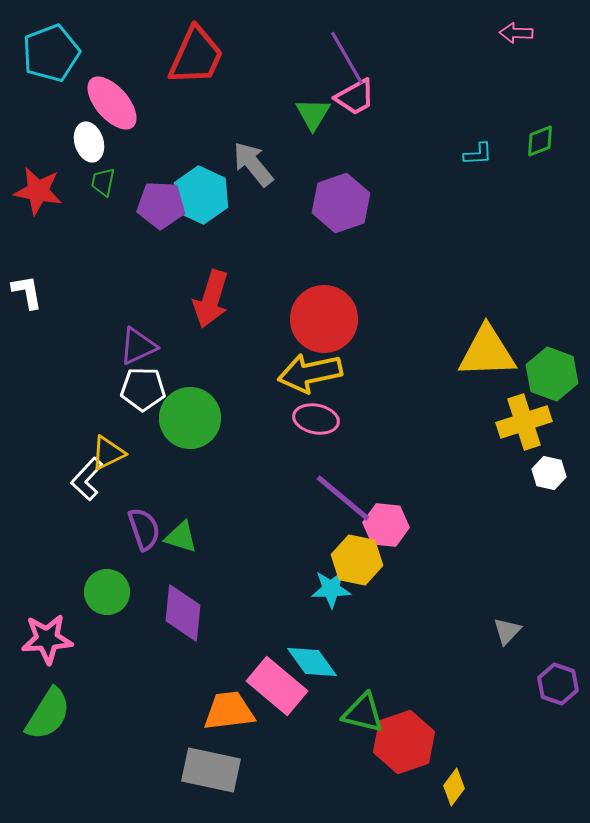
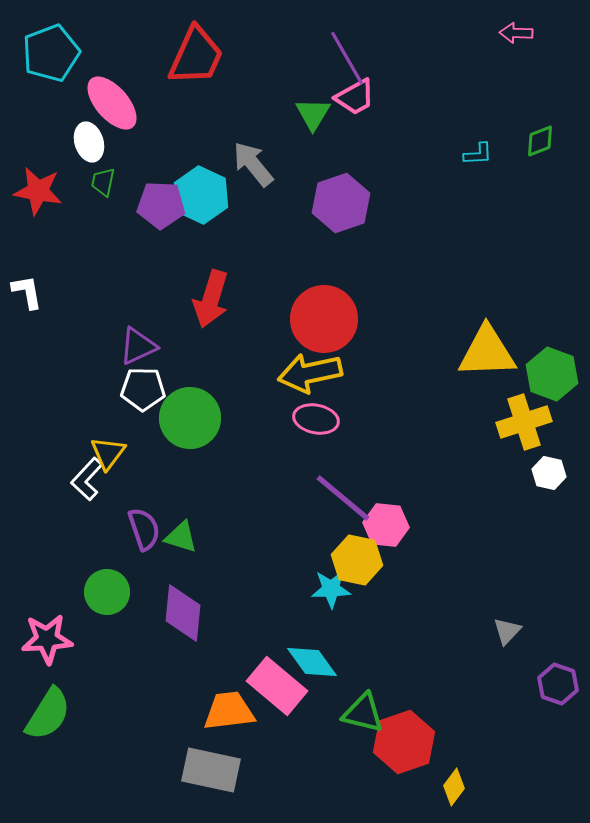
yellow triangle at (108, 453): rotated 27 degrees counterclockwise
